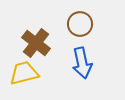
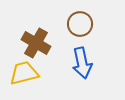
brown cross: rotated 8 degrees counterclockwise
